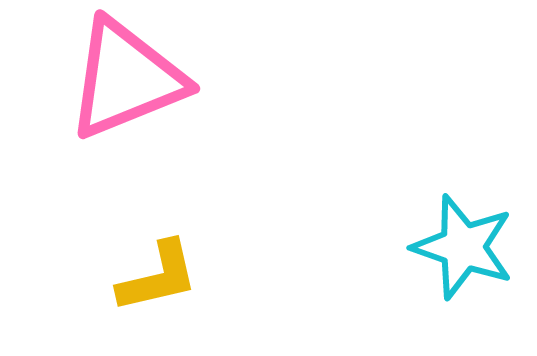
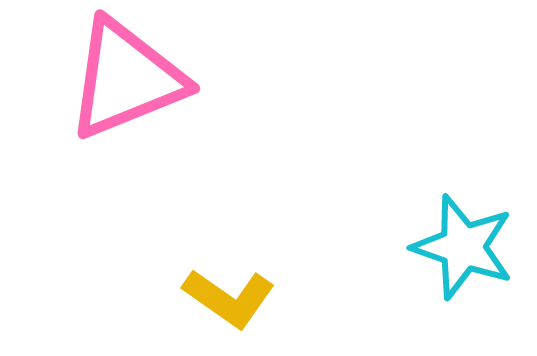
yellow L-shape: moved 71 px right, 21 px down; rotated 48 degrees clockwise
